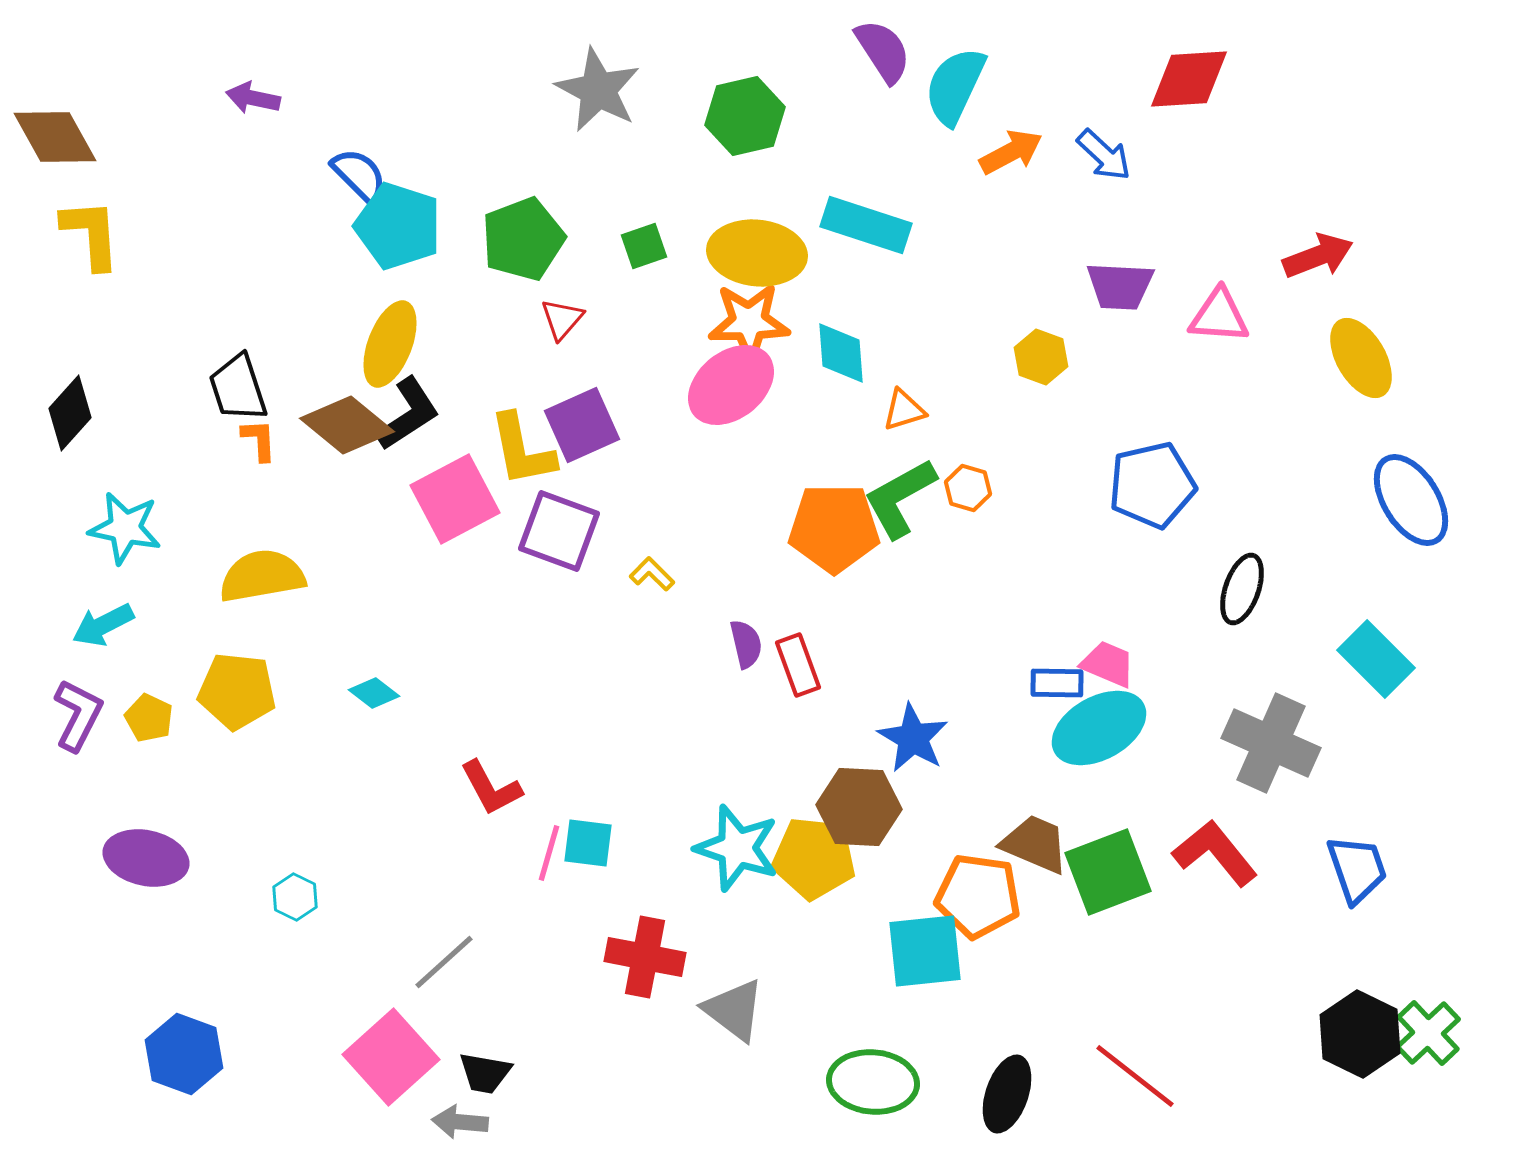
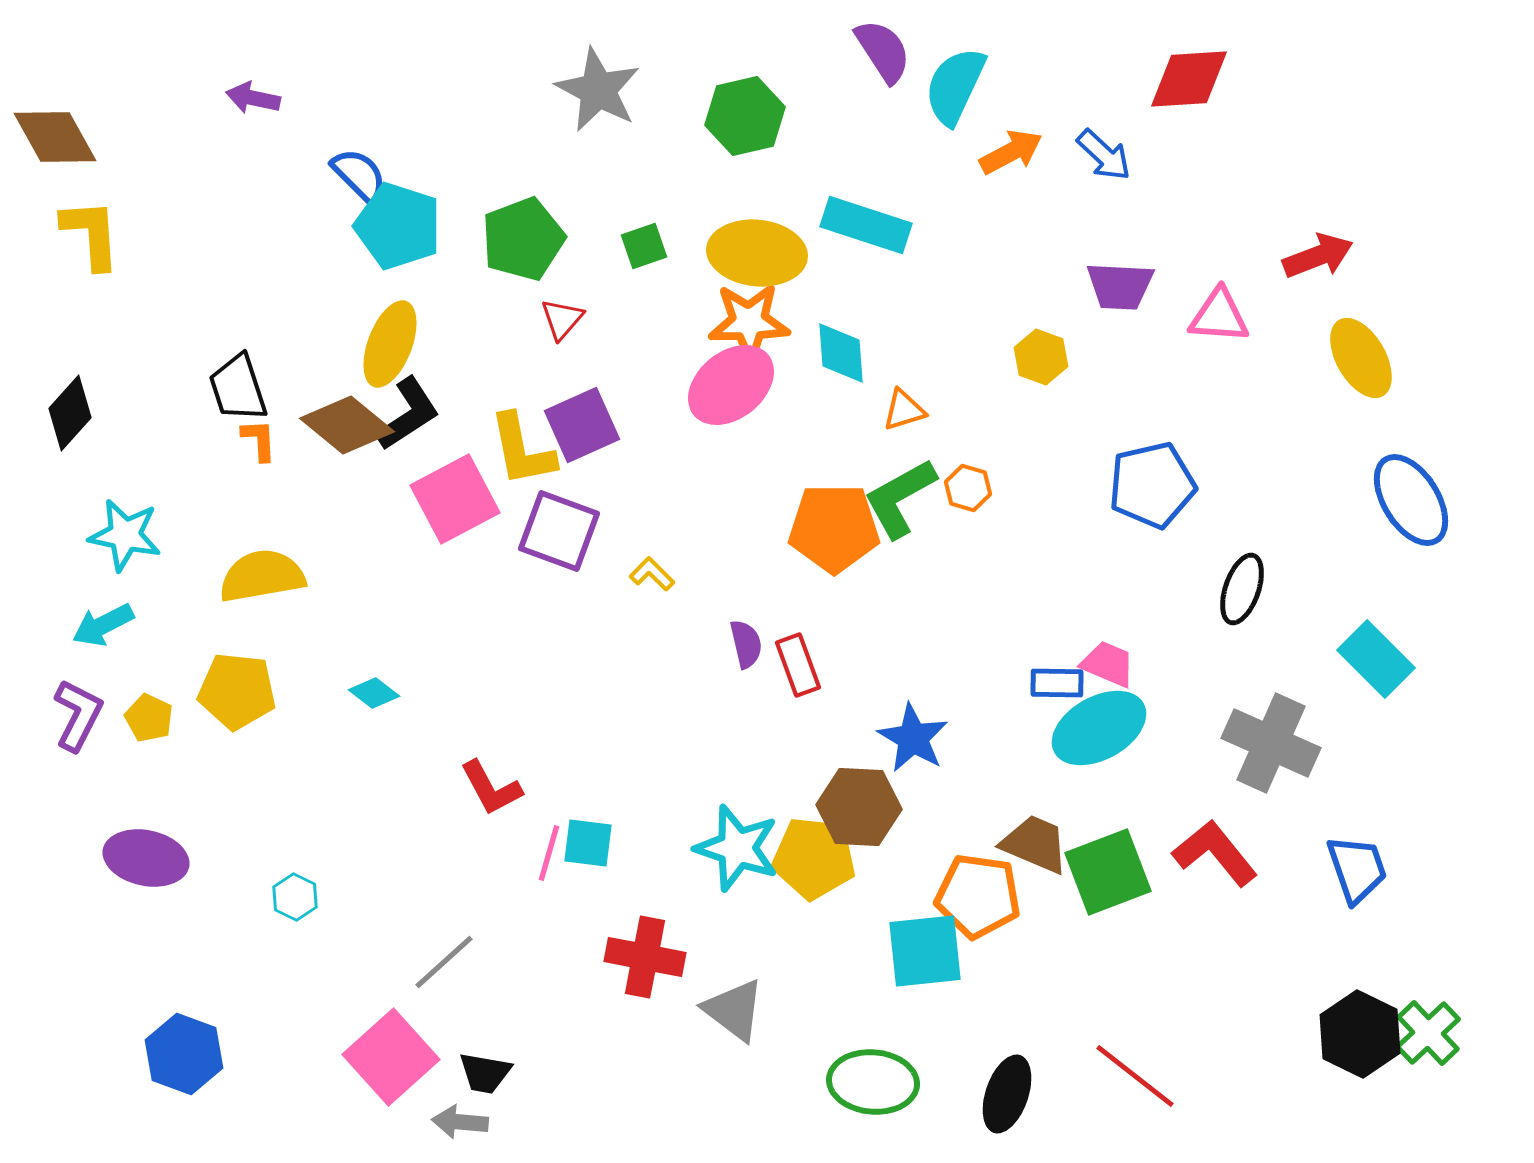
cyan star at (125, 528): moved 7 px down
